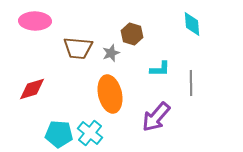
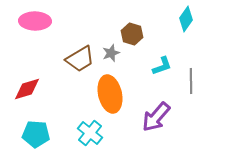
cyan diamond: moved 6 px left, 5 px up; rotated 40 degrees clockwise
brown trapezoid: moved 2 px right, 11 px down; rotated 36 degrees counterclockwise
cyan L-shape: moved 2 px right, 3 px up; rotated 20 degrees counterclockwise
gray line: moved 2 px up
red diamond: moved 5 px left
cyan pentagon: moved 23 px left
